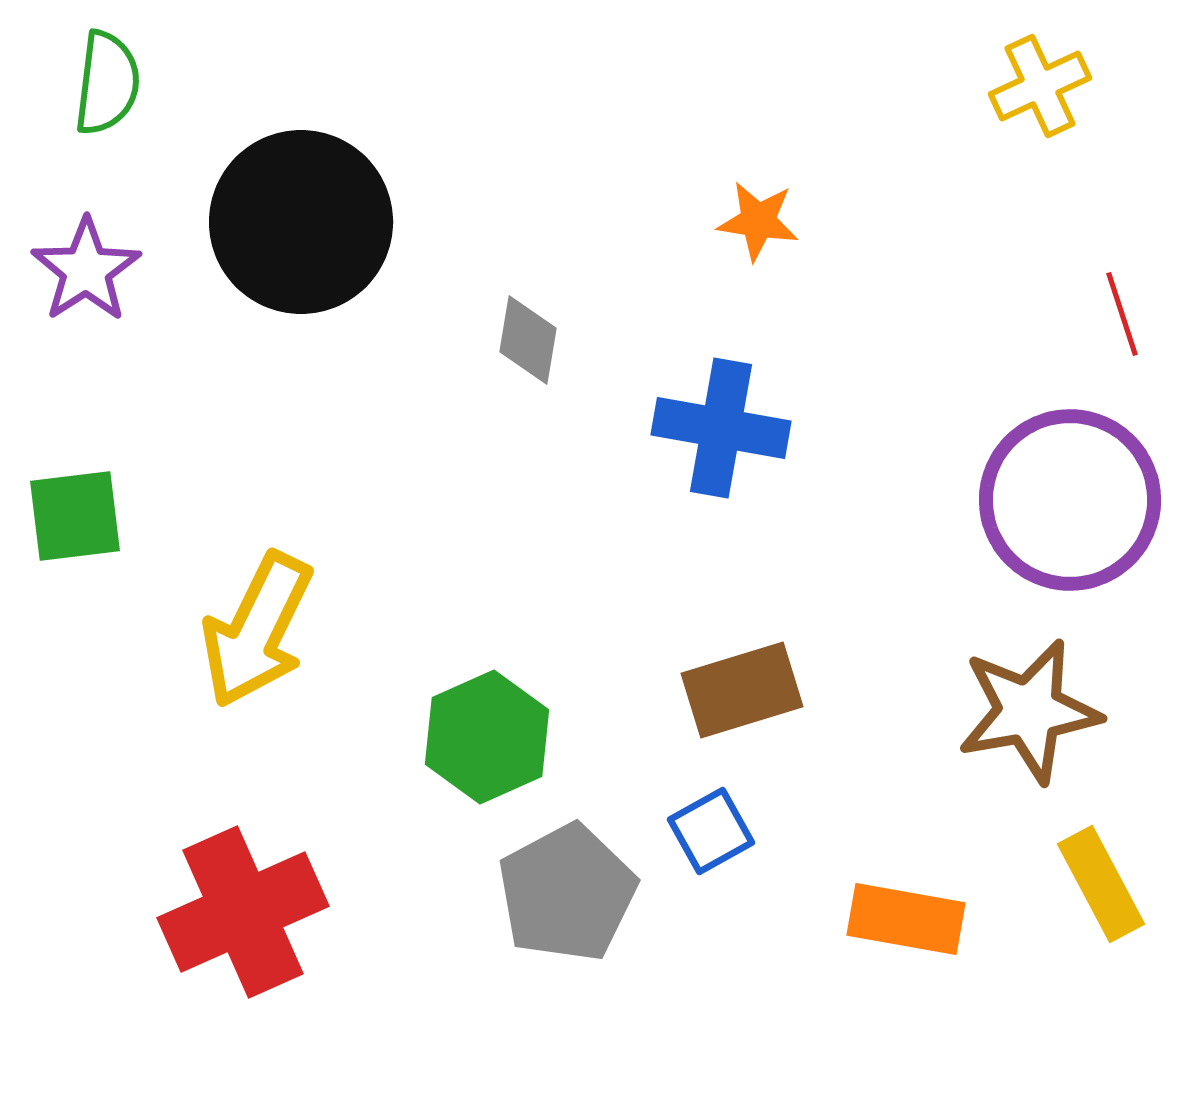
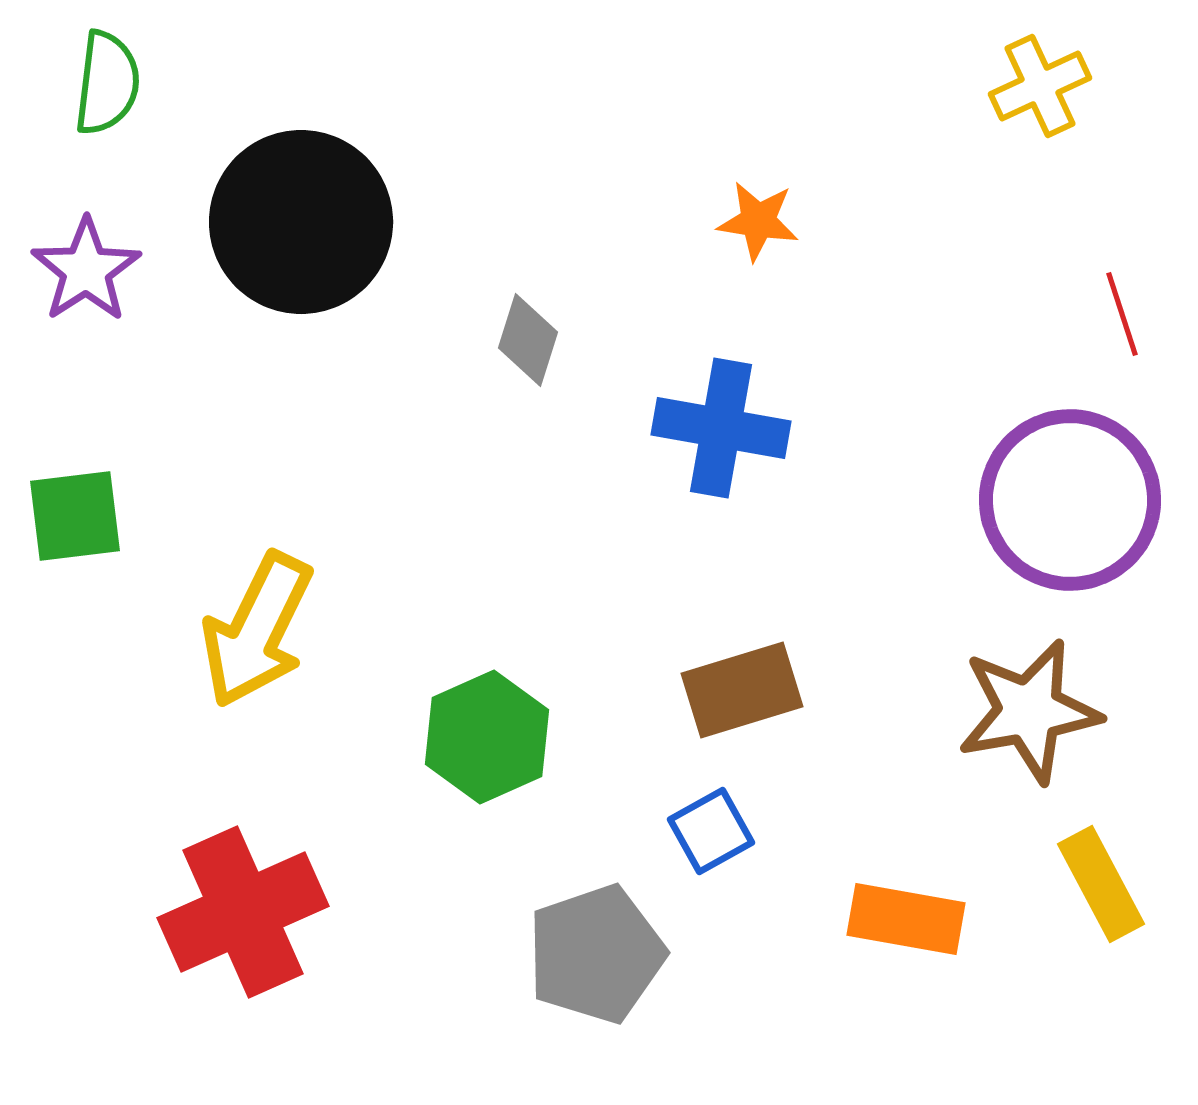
gray diamond: rotated 8 degrees clockwise
gray pentagon: moved 29 px right, 61 px down; rotated 9 degrees clockwise
